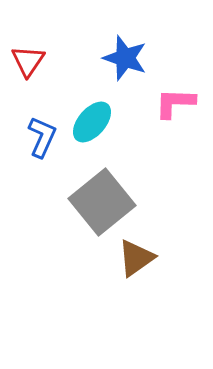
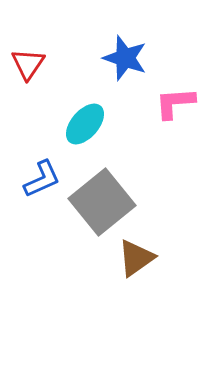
red triangle: moved 3 px down
pink L-shape: rotated 6 degrees counterclockwise
cyan ellipse: moved 7 px left, 2 px down
blue L-shape: moved 42 px down; rotated 42 degrees clockwise
